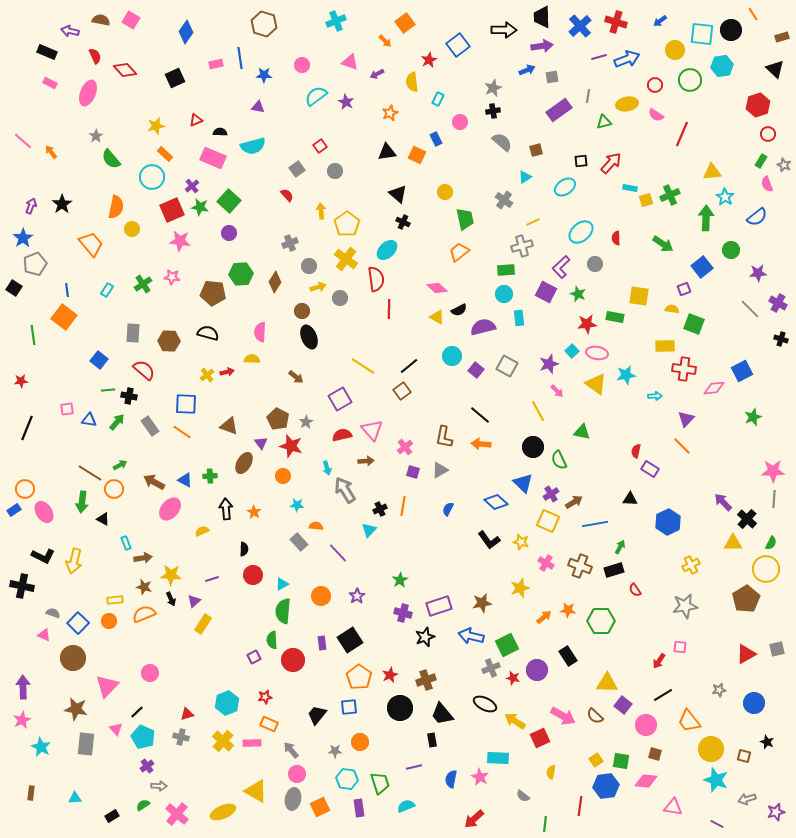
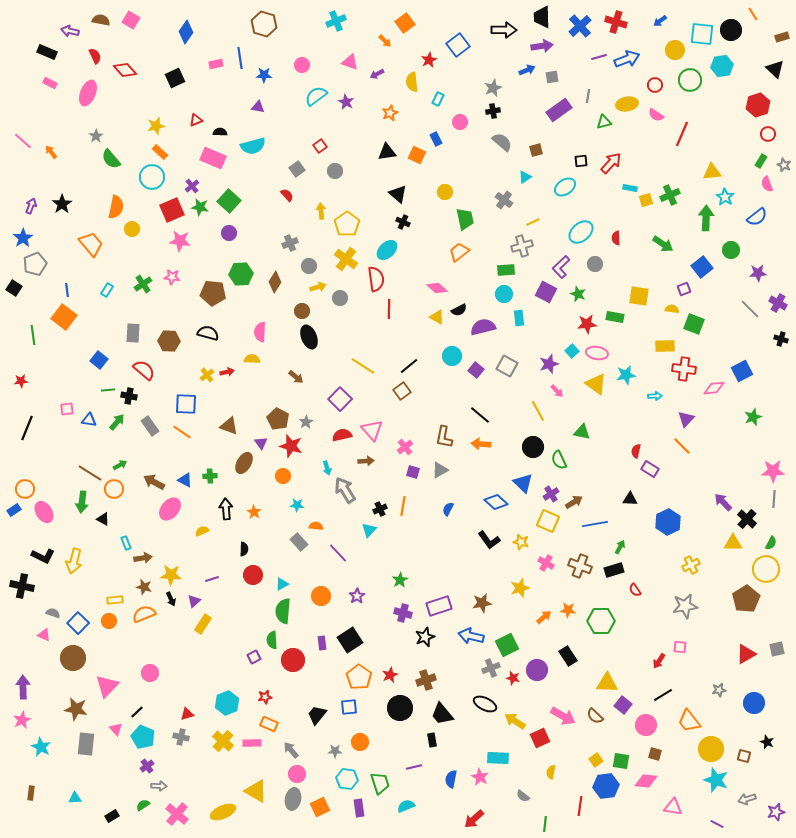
orange rectangle at (165, 154): moved 5 px left, 2 px up
purple square at (340, 399): rotated 15 degrees counterclockwise
